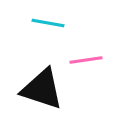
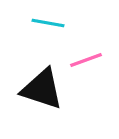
pink line: rotated 12 degrees counterclockwise
